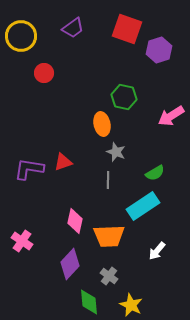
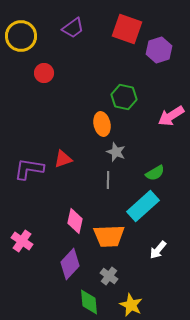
red triangle: moved 3 px up
cyan rectangle: rotated 8 degrees counterclockwise
white arrow: moved 1 px right, 1 px up
